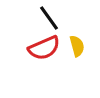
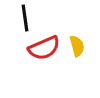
black line: moved 24 px left; rotated 28 degrees clockwise
